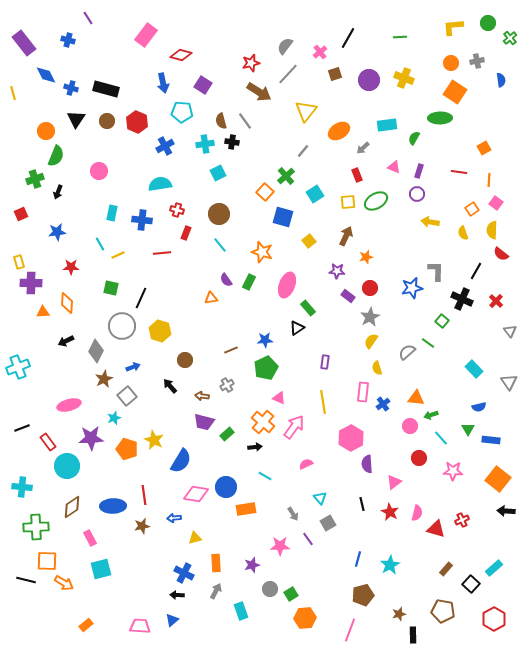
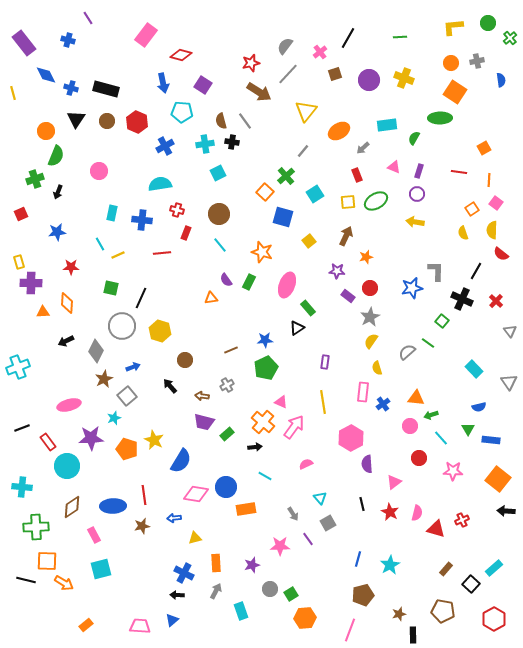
yellow arrow at (430, 222): moved 15 px left
pink triangle at (279, 398): moved 2 px right, 4 px down
pink rectangle at (90, 538): moved 4 px right, 3 px up
